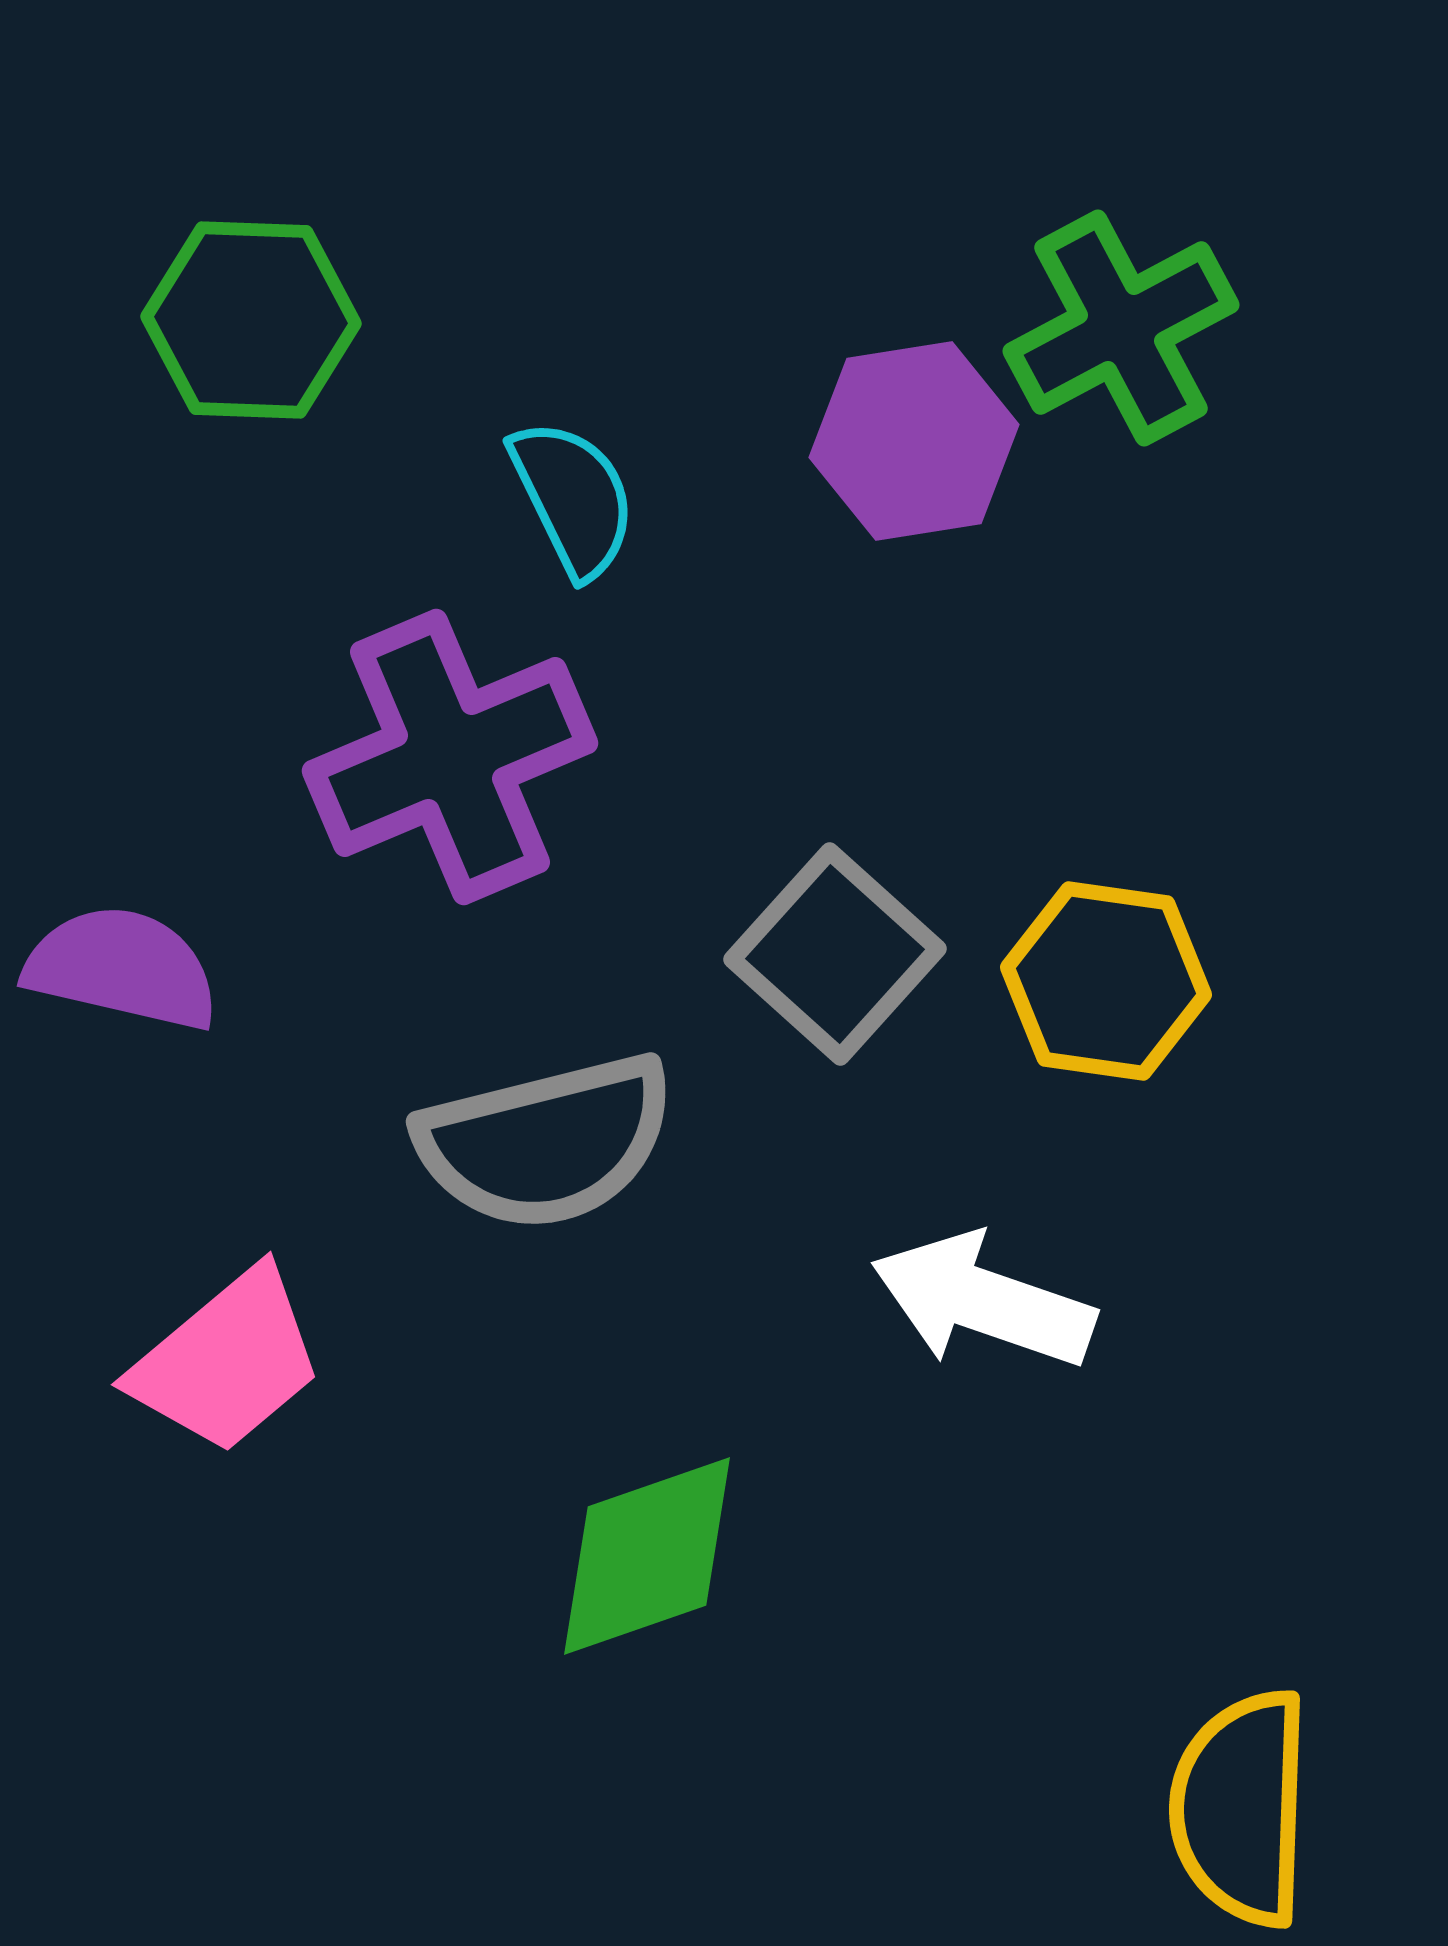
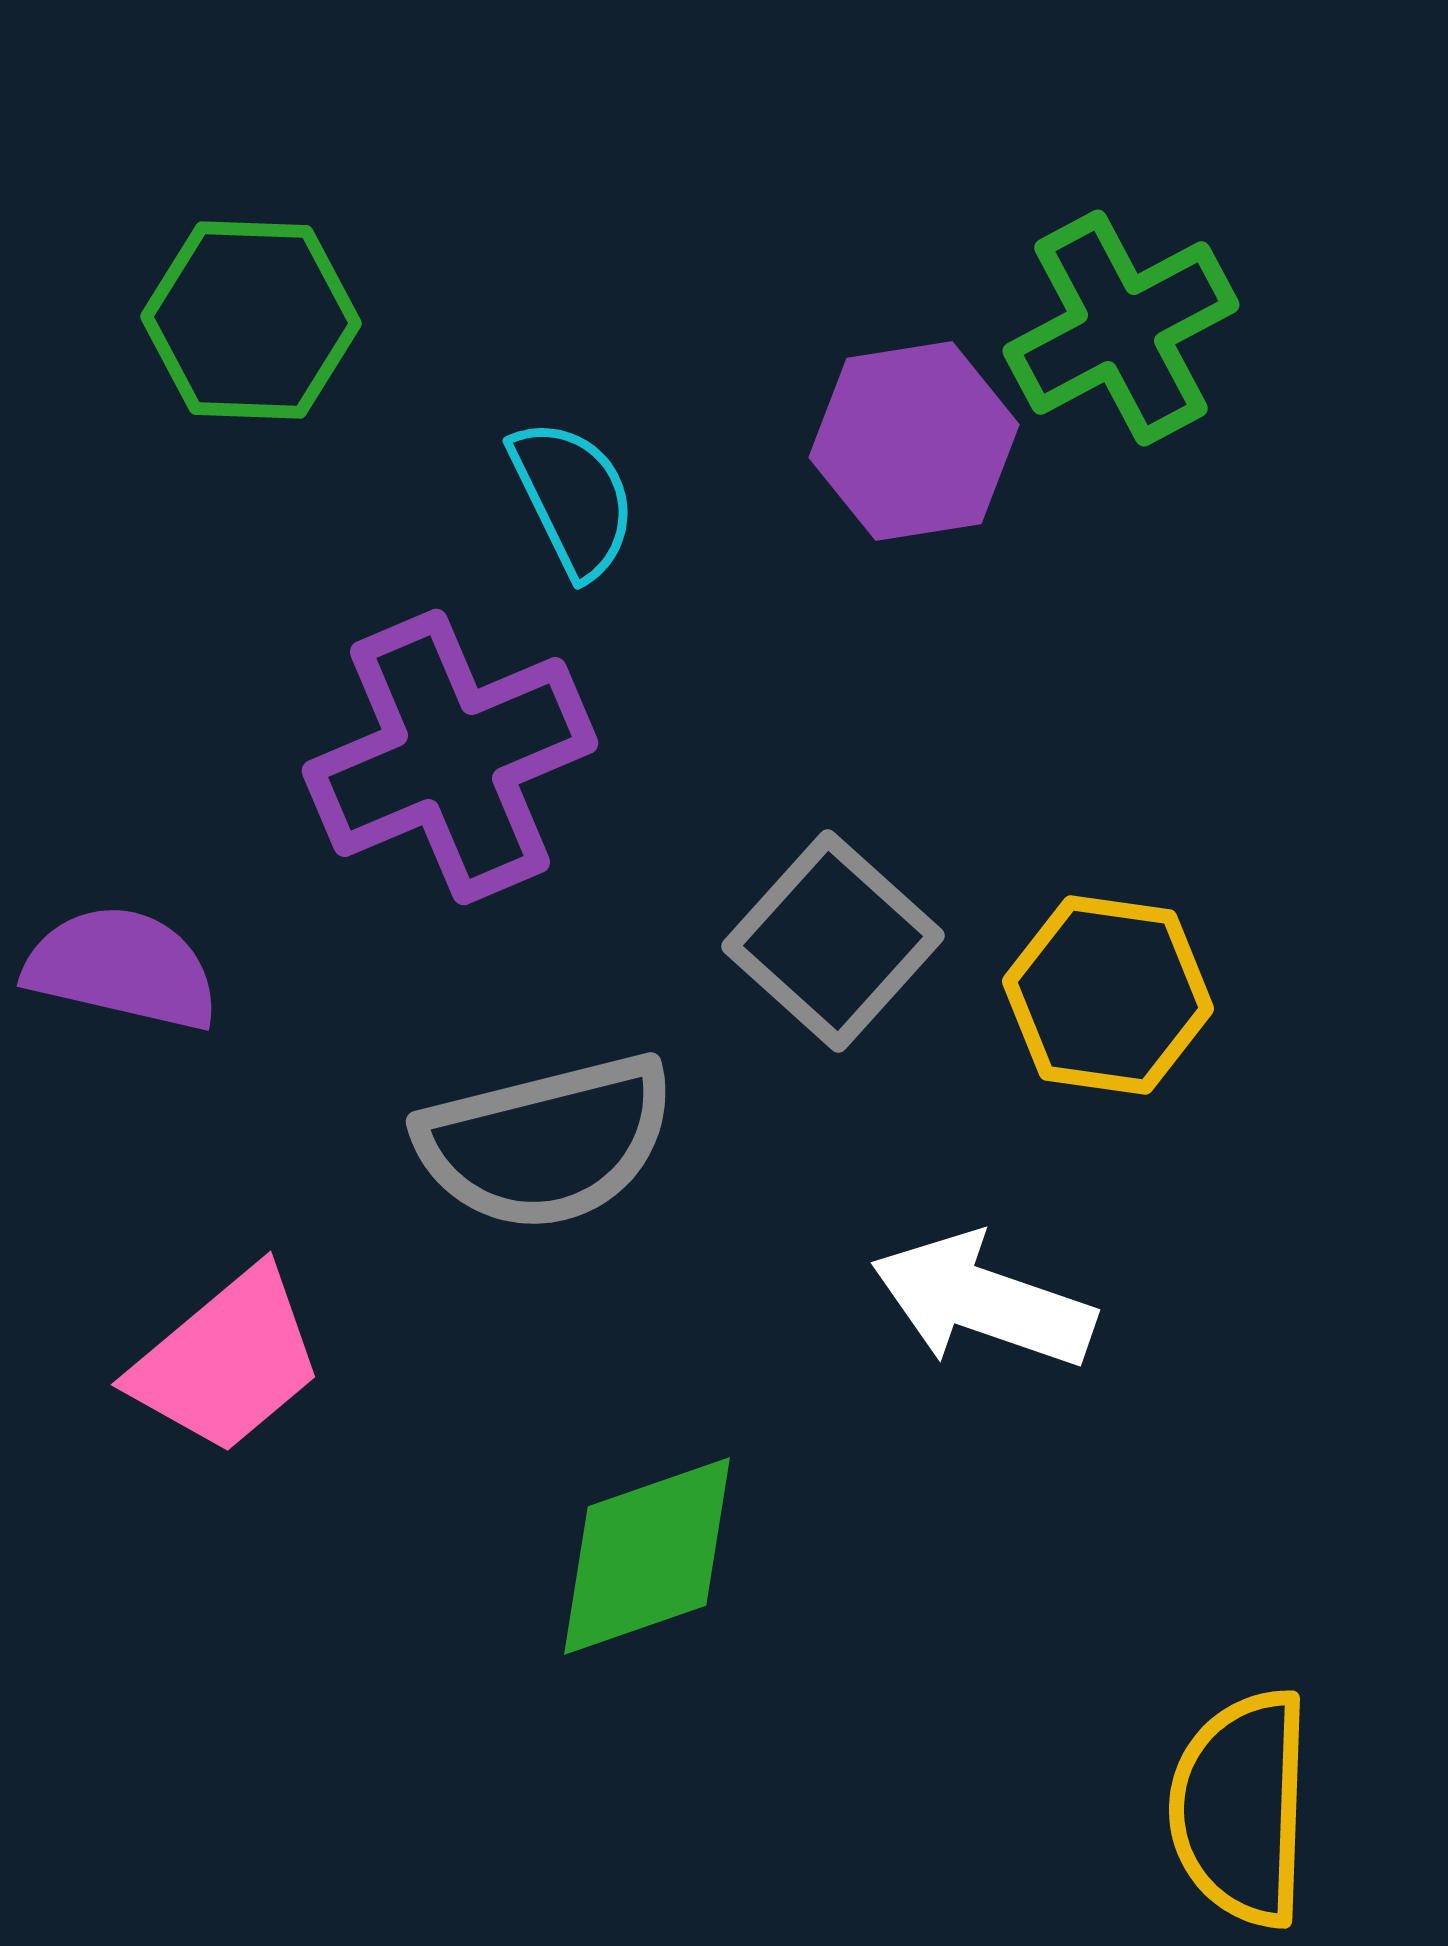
gray square: moved 2 px left, 13 px up
yellow hexagon: moved 2 px right, 14 px down
